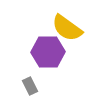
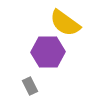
yellow semicircle: moved 2 px left, 5 px up
